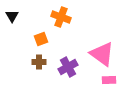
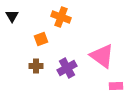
pink triangle: moved 2 px down
brown cross: moved 3 px left, 4 px down
purple cross: moved 1 px left, 1 px down
pink rectangle: moved 7 px right, 6 px down
